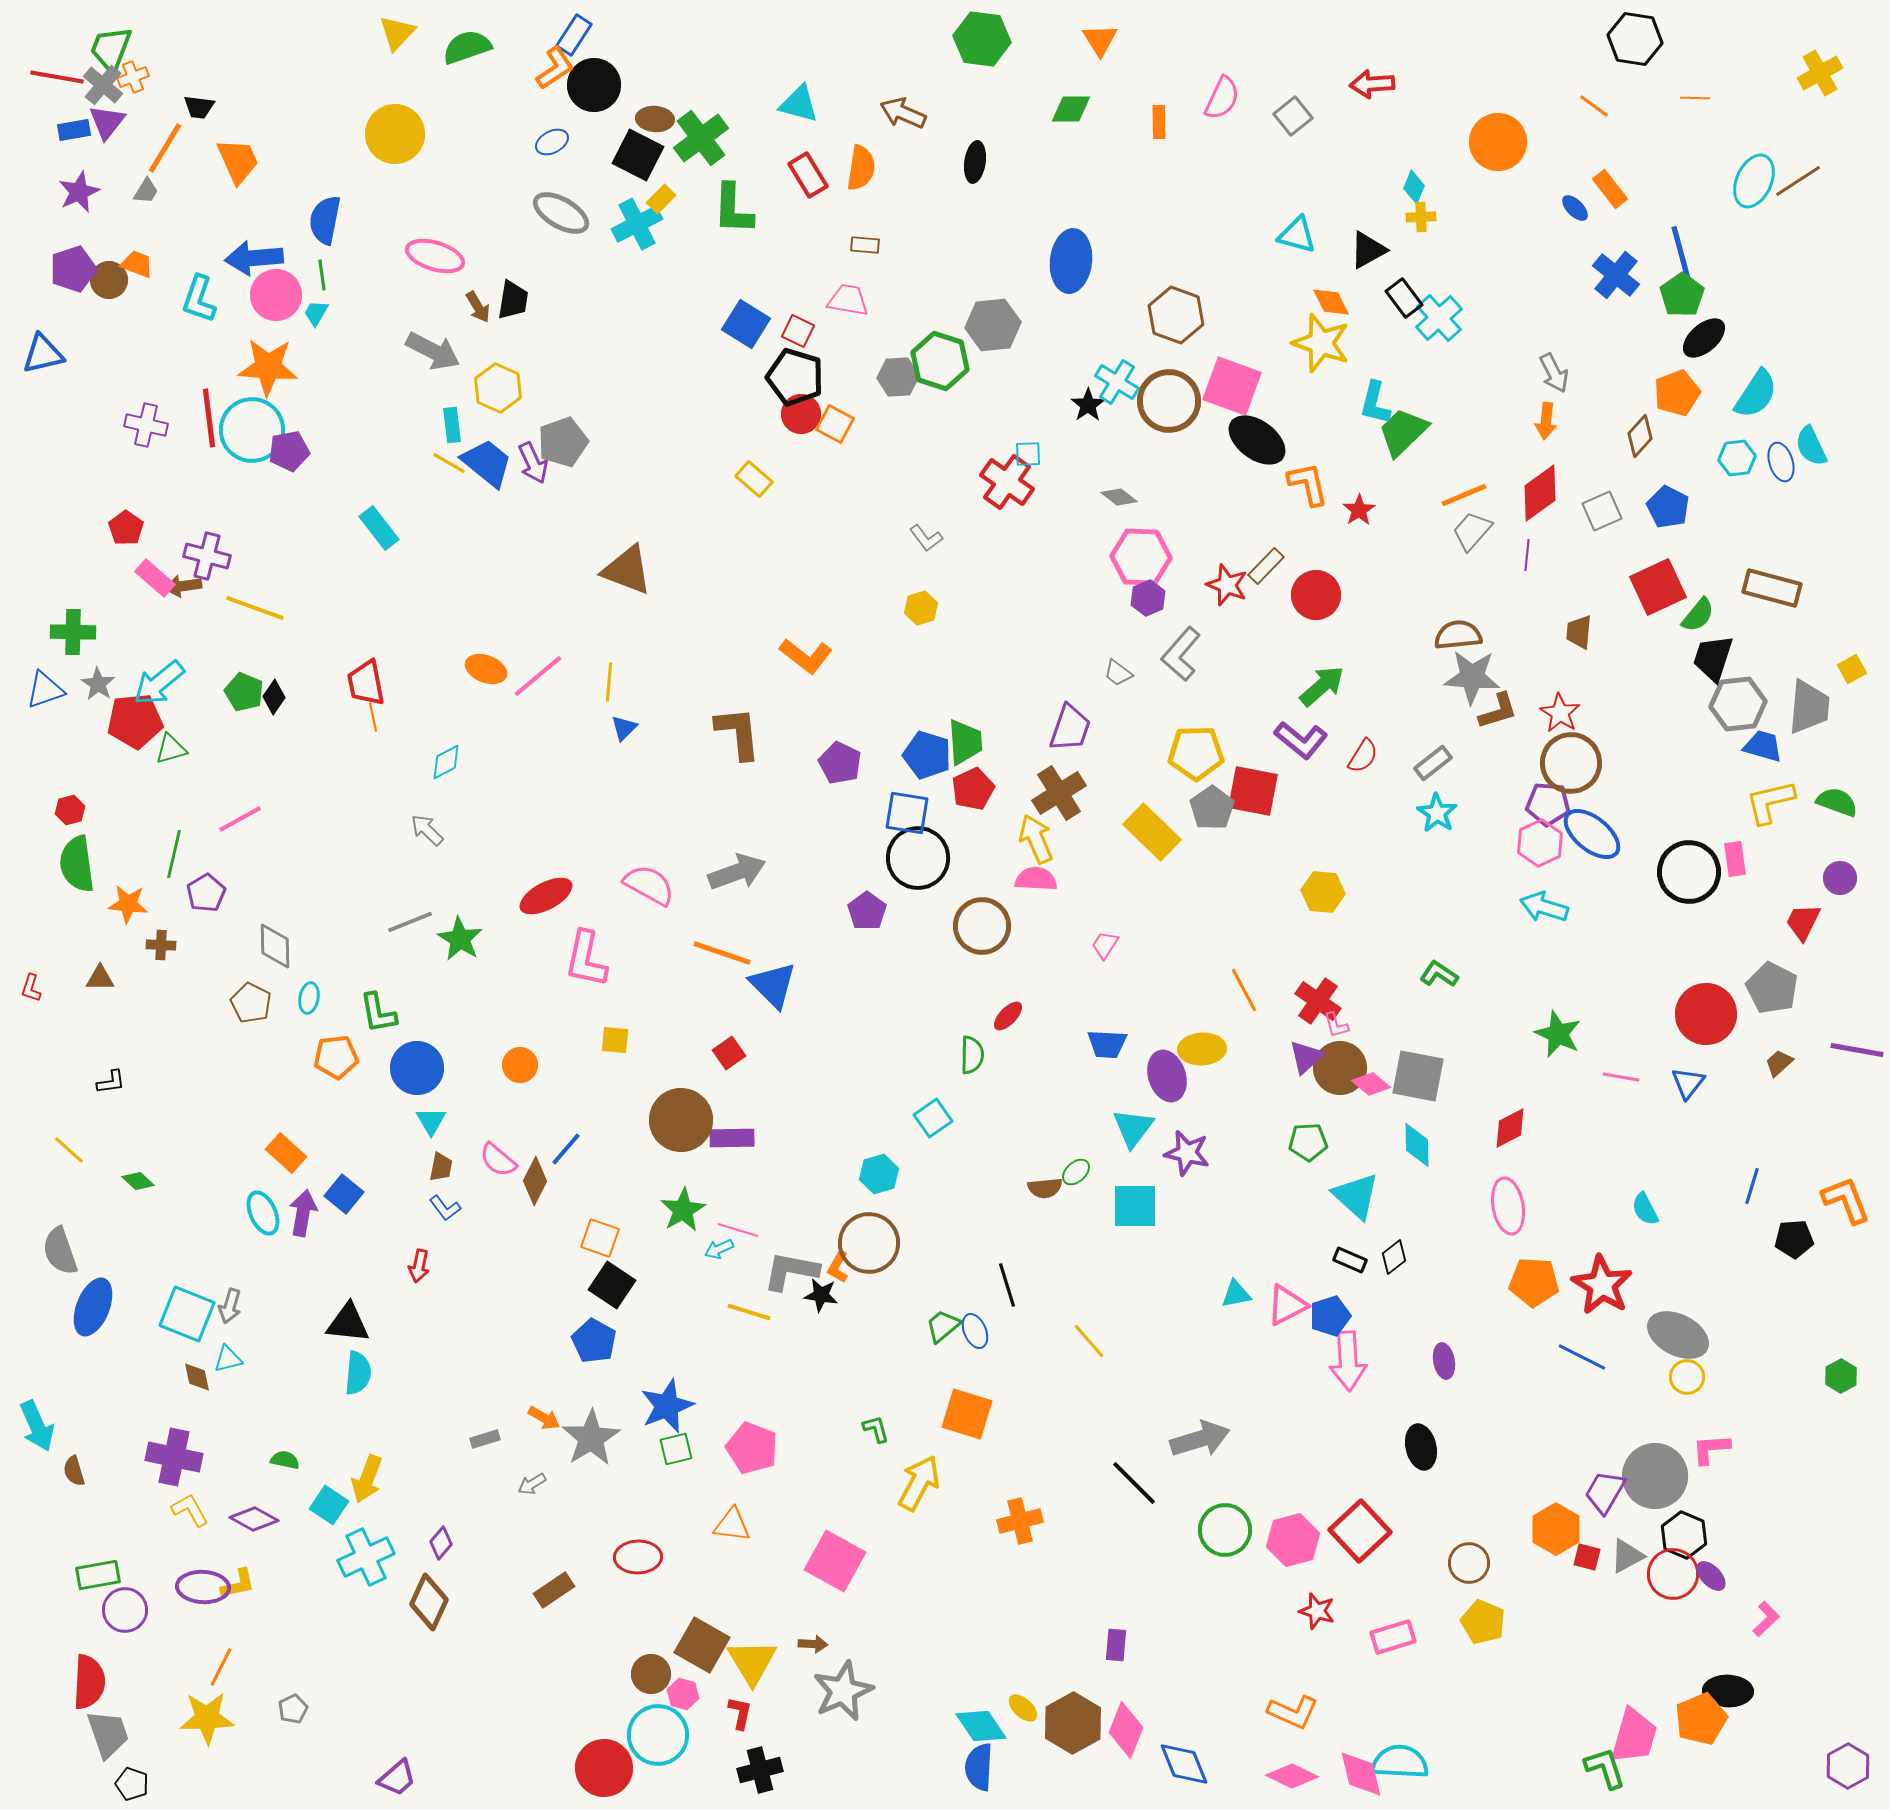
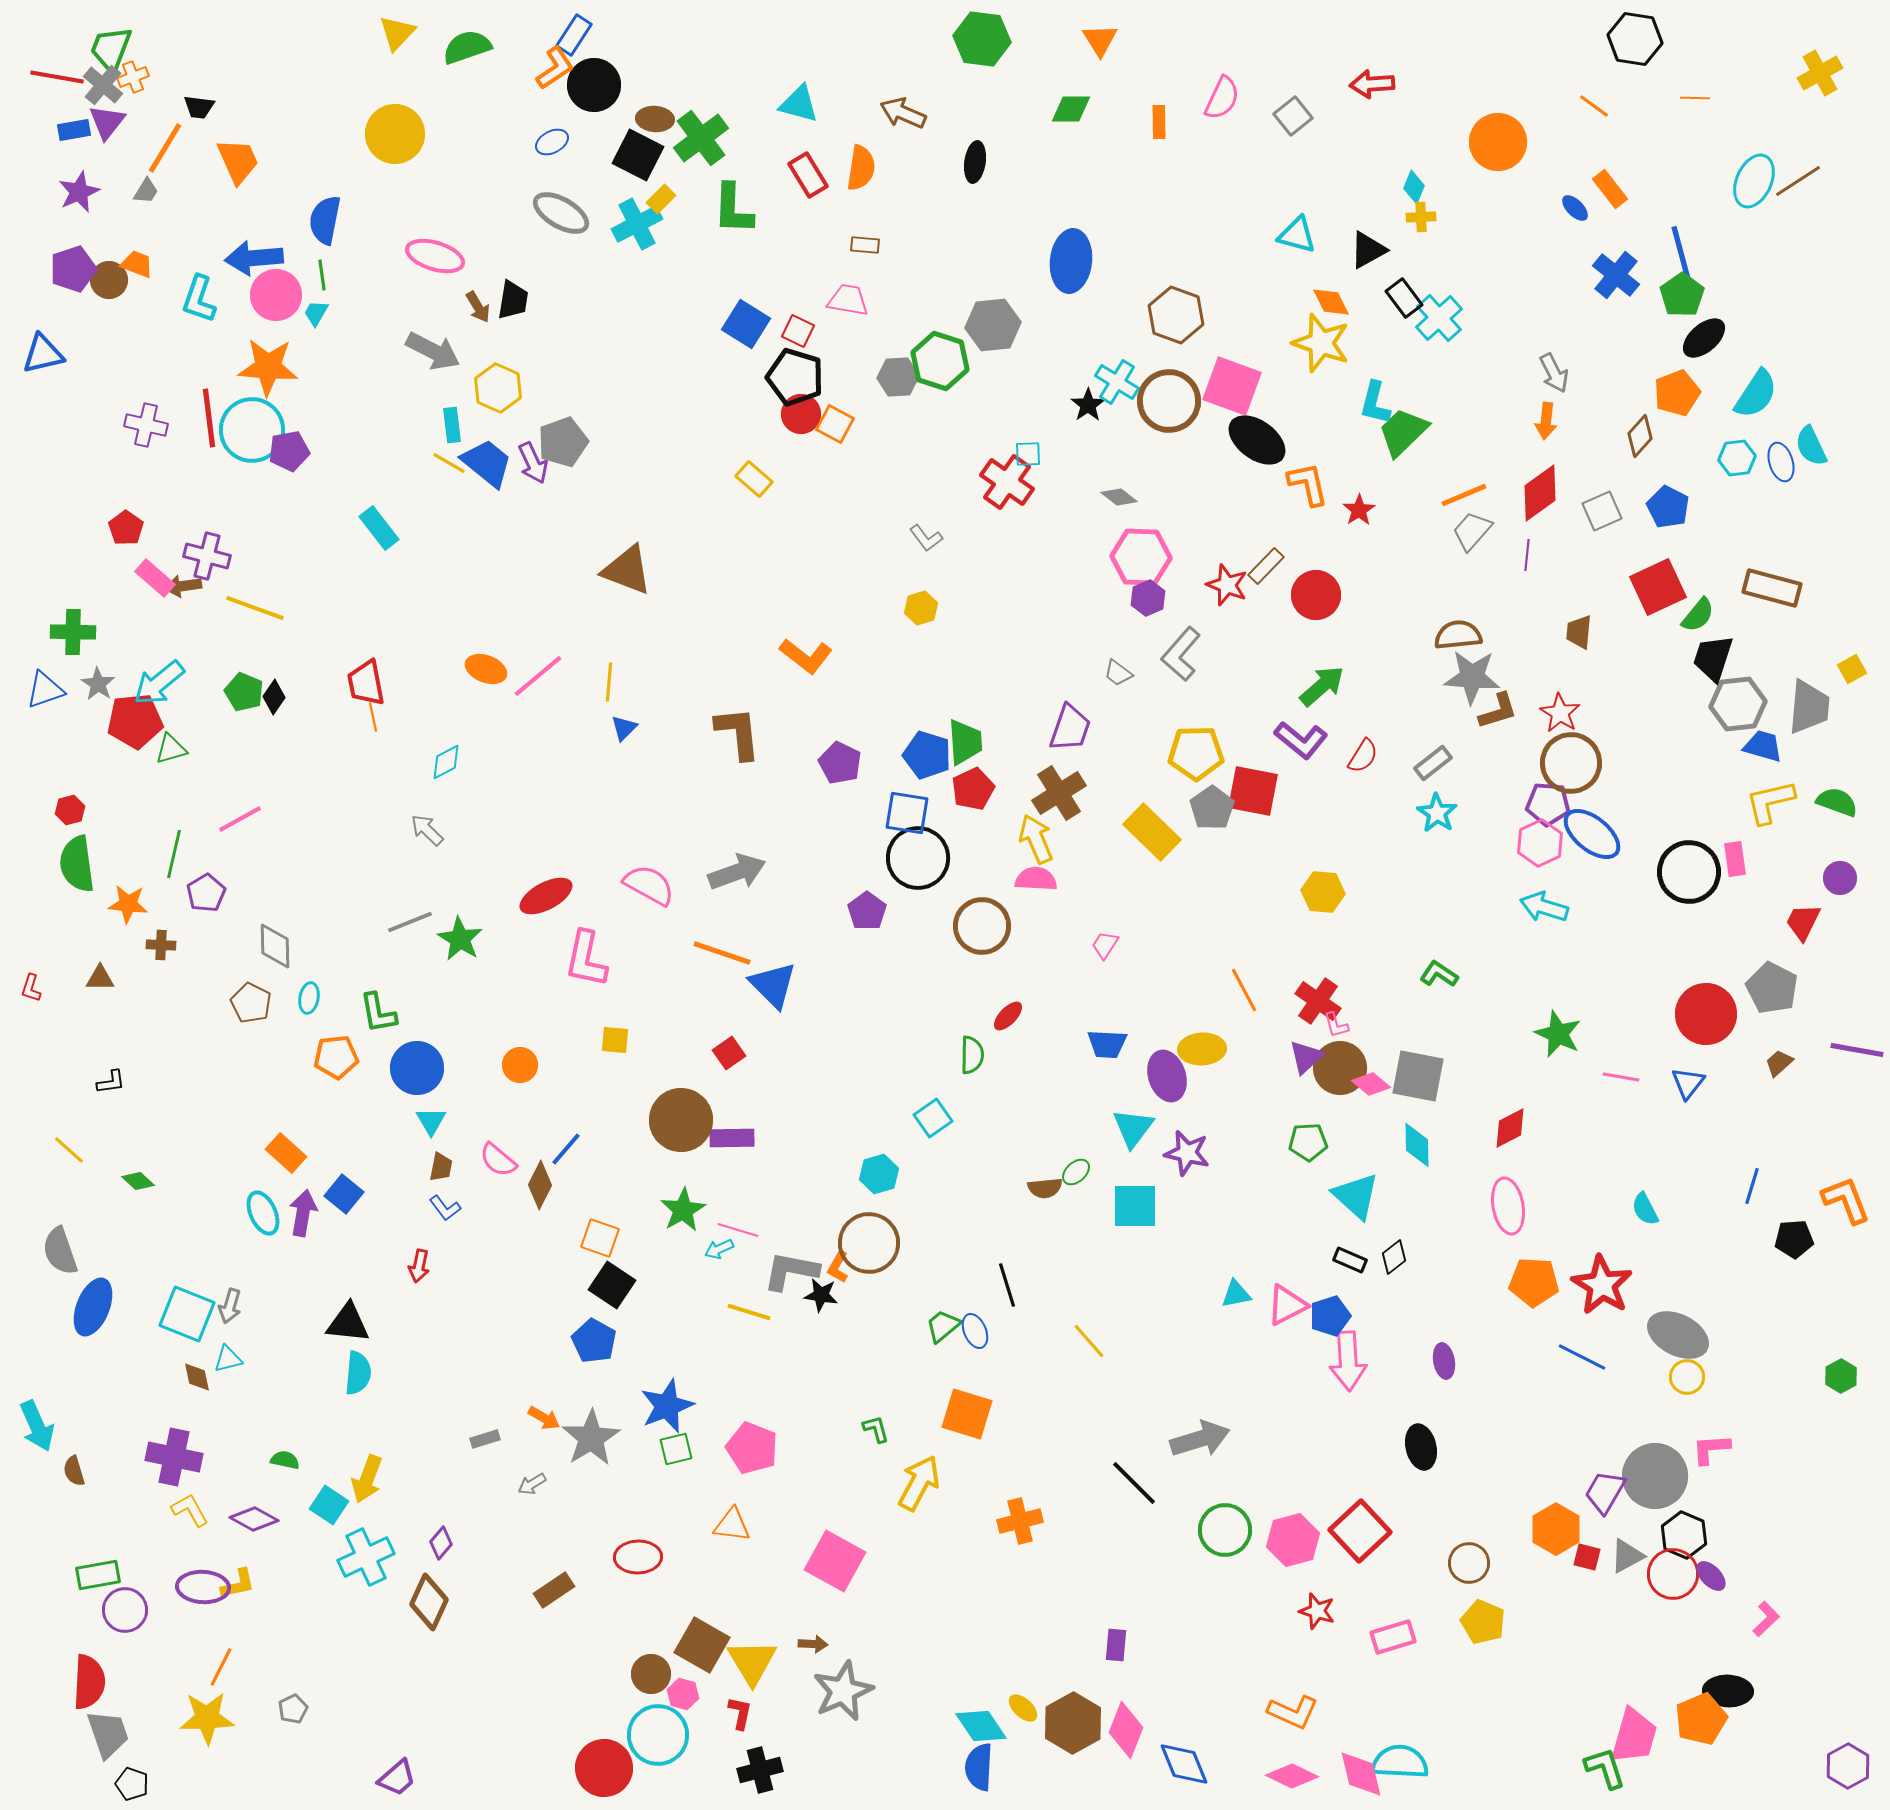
brown diamond at (535, 1181): moved 5 px right, 4 px down
